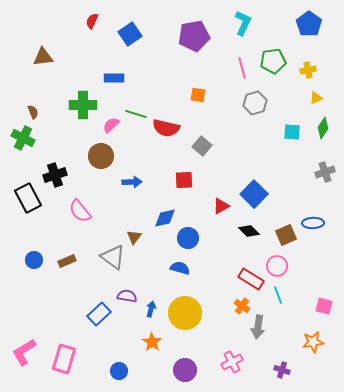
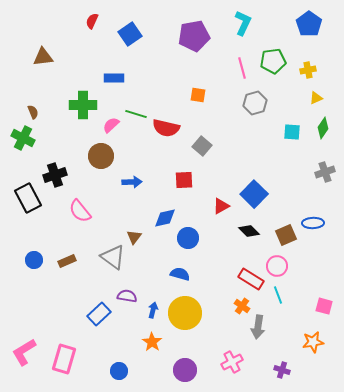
blue semicircle at (180, 268): moved 6 px down
blue arrow at (151, 309): moved 2 px right, 1 px down
